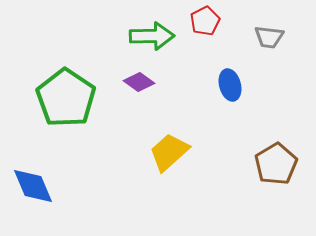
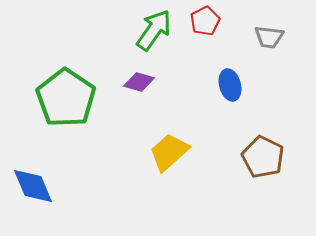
green arrow: moved 2 px right, 6 px up; rotated 54 degrees counterclockwise
purple diamond: rotated 20 degrees counterclockwise
brown pentagon: moved 13 px left, 7 px up; rotated 15 degrees counterclockwise
